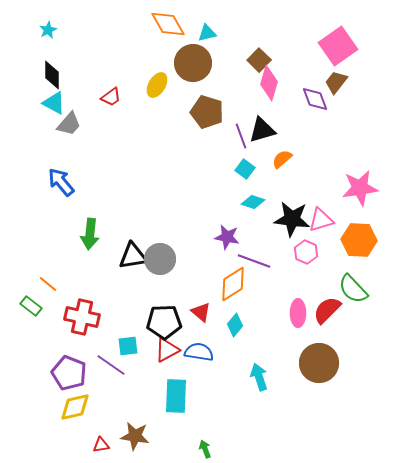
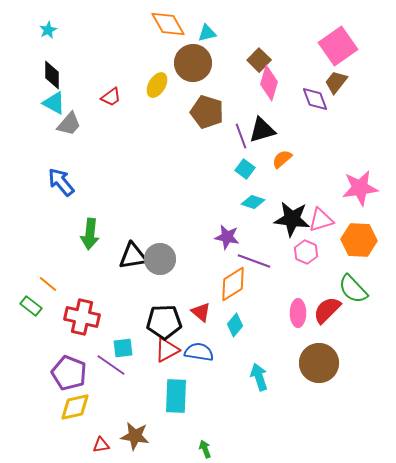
cyan square at (128, 346): moved 5 px left, 2 px down
